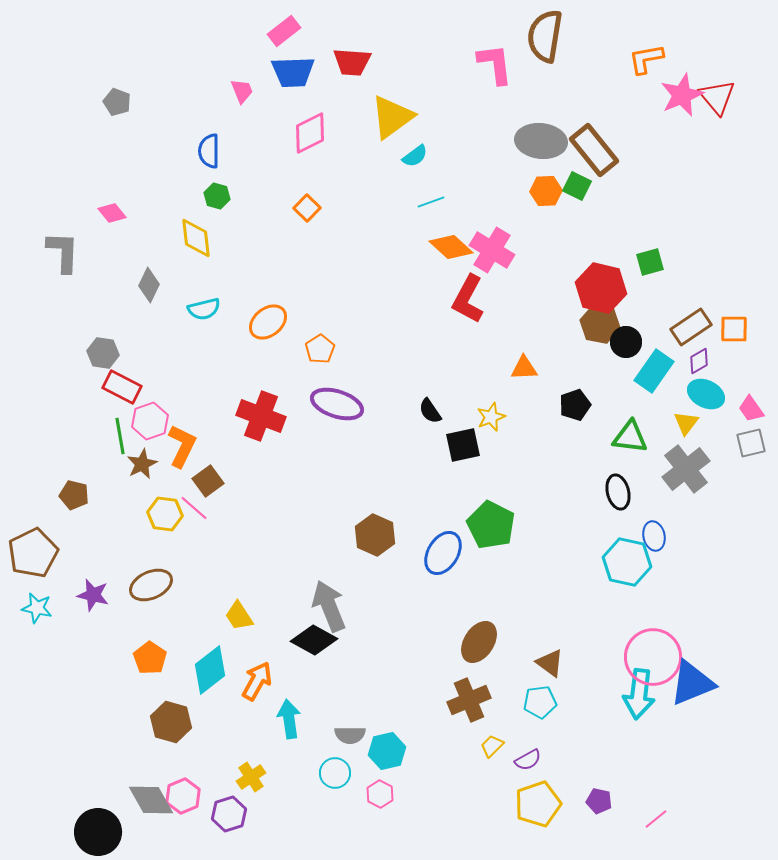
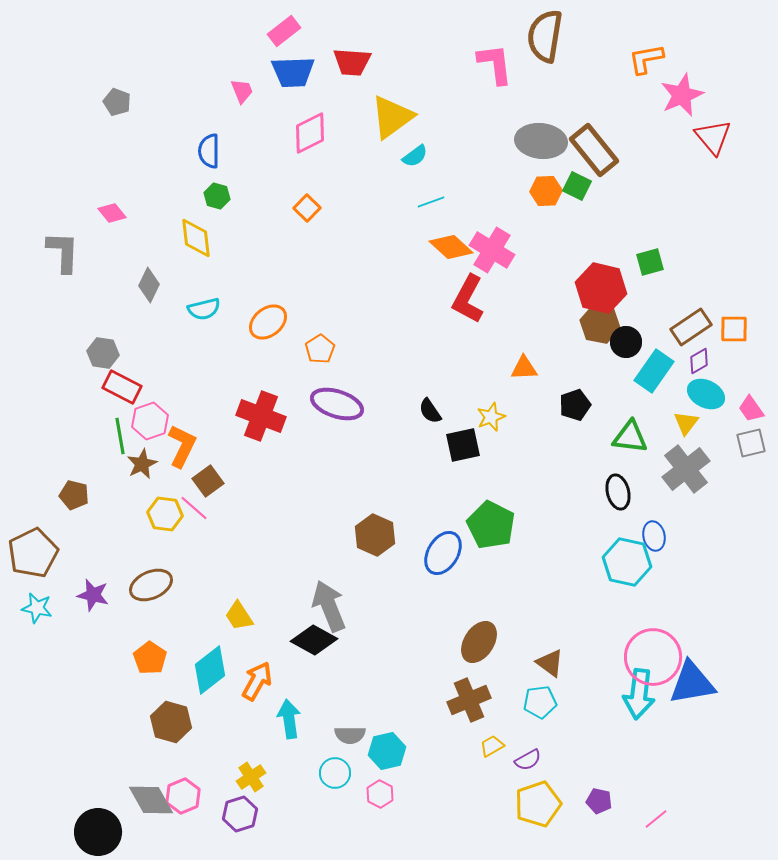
red triangle at (717, 97): moved 4 px left, 40 px down
blue triangle at (692, 683): rotated 12 degrees clockwise
yellow trapezoid at (492, 746): rotated 15 degrees clockwise
purple hexagon at (229, 814): moved 11 px right
